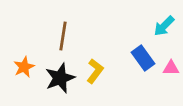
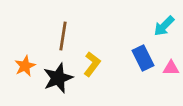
blue rectangle: rotated 10 degrees clockwise
orange star: moved 1 px right, 1 px up
yellow L-shape: moved 3 px left, 7 px up
black star: moved 2 px left
